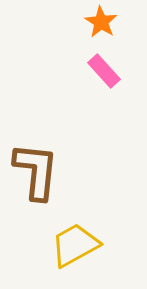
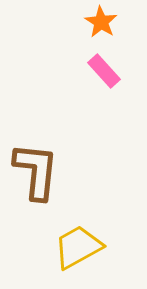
yellow trapezoid: moved 3 px right, 2 px down
